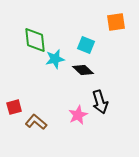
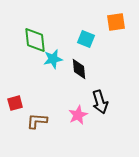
cyan square: moved 6 px up
cyan star: moved 2 px left
black diamond: moved 4 px left, 1 px up; rotated 40 degrees clockwise
red square: moved 1 px right, 4 px up
brown L-shape: moved 1 px right, 1 px up; rotated 35 degrees counterclockwise
